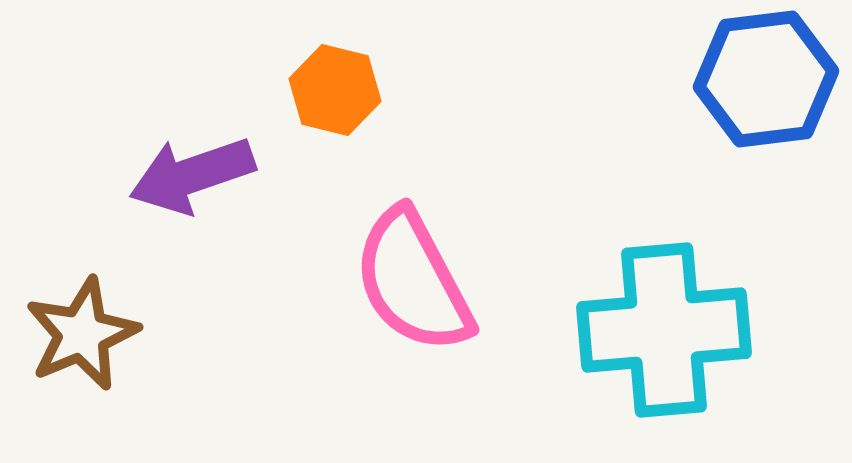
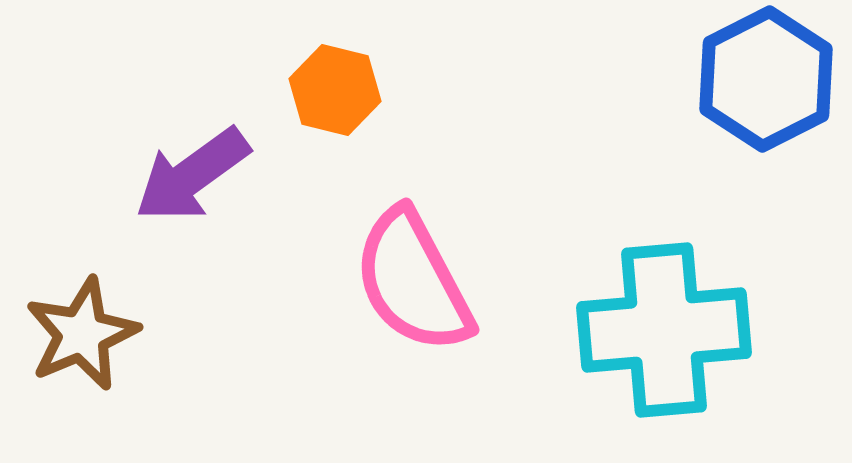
blue hexagon: rotated 20 degrees counterclockwise
purple arrow: rotated 17 degrees counterclockwise
